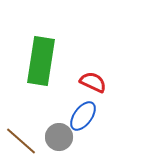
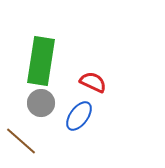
blue ellipse: moved 4 px left
gray circle: moved 18 px left, 34 px up
